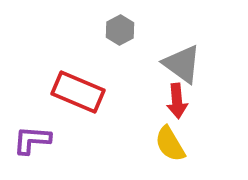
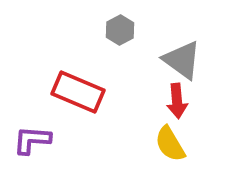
gray triangle: moved 4 px up
